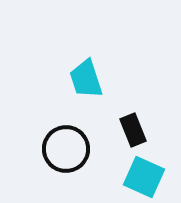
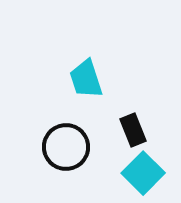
black circle: moved 2 px up
cyan square: moved 1 px left, 4 px up; rotated 21 degrees clockwise
